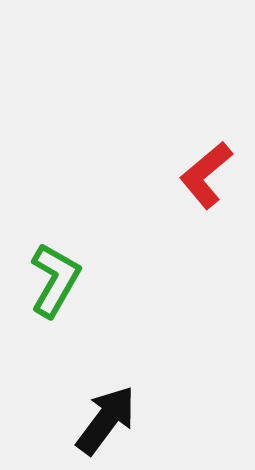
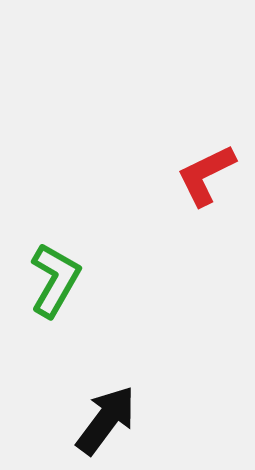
red L-shape: rotated 14 degrees clockwise
